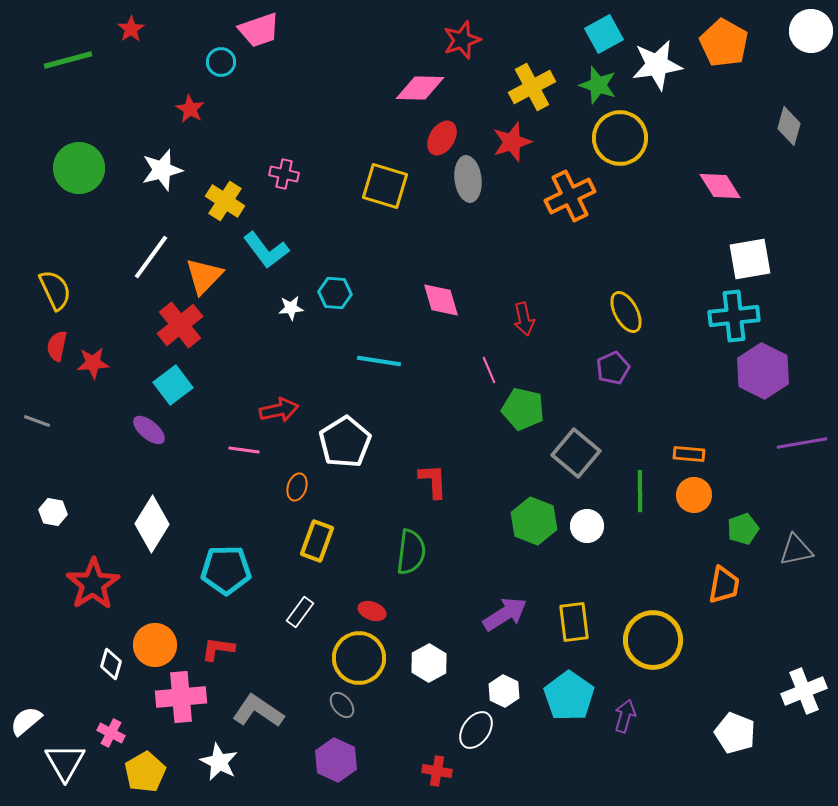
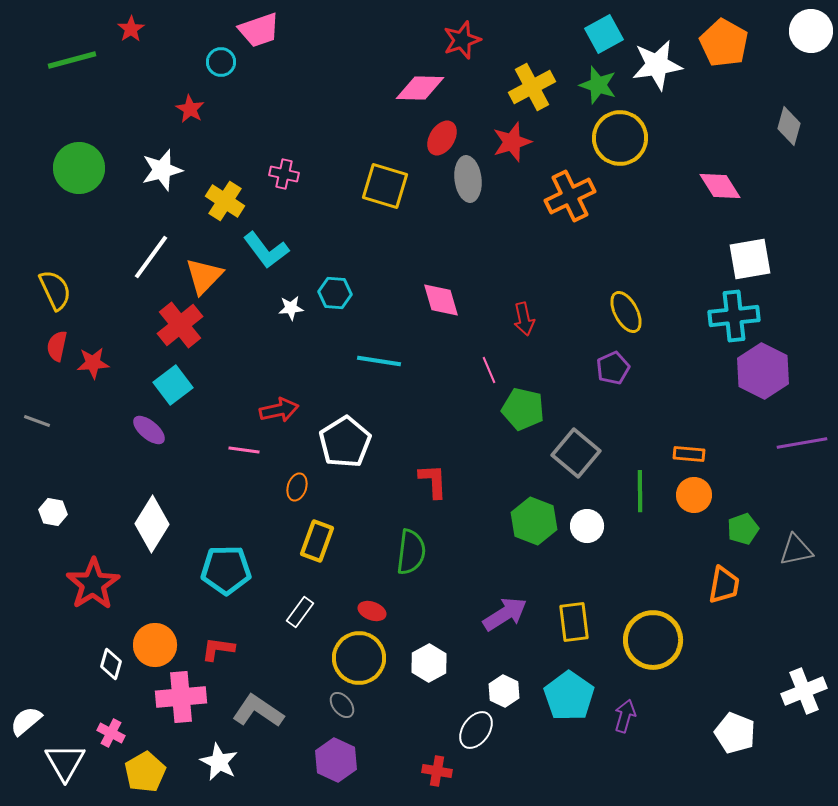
green line at (68, 60): moved 4 px right
